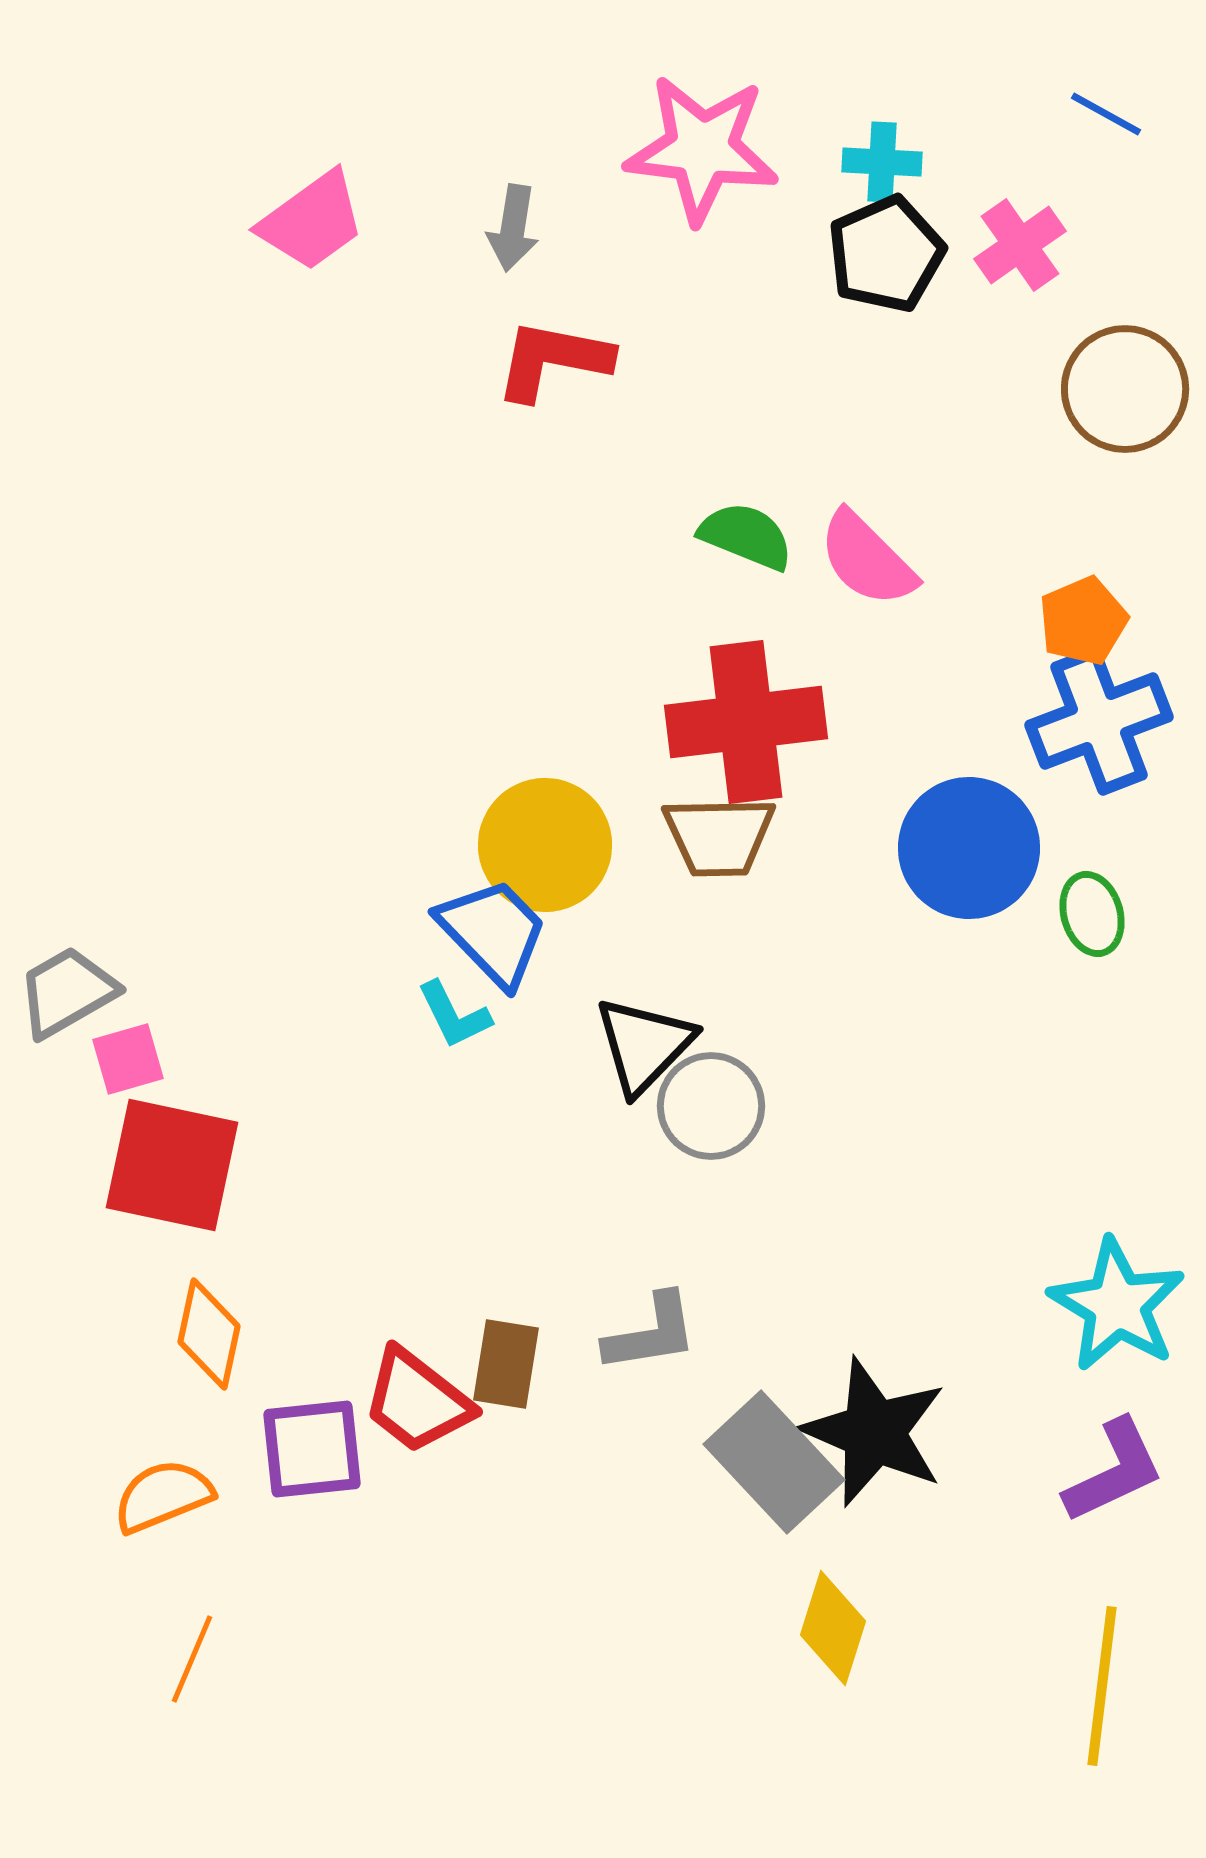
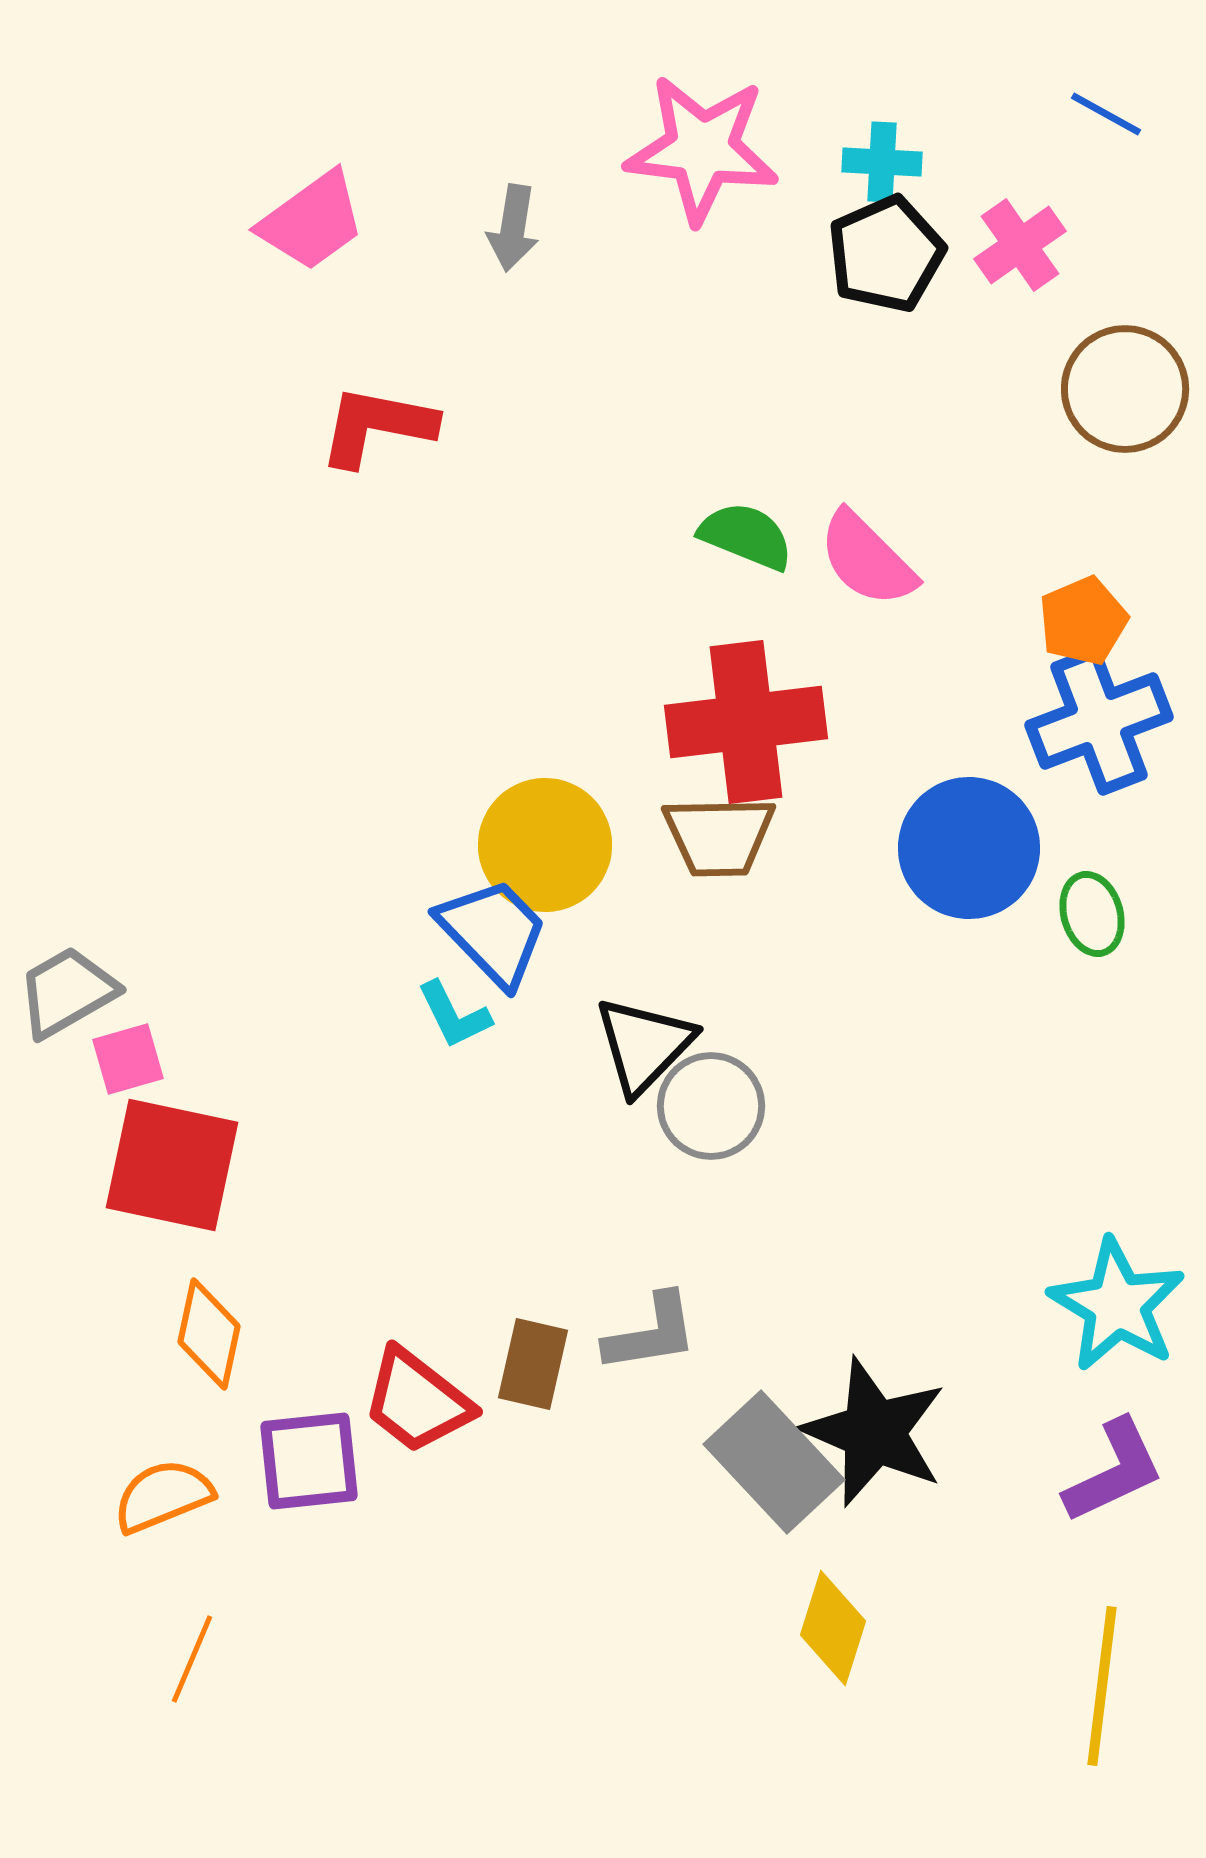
red L-shape: moved 176 px left, 66 px down
brown rectangle: moved 27 px right; rotated 4 degrees clockwise
purple square: moved 3 px left, 12 px down
